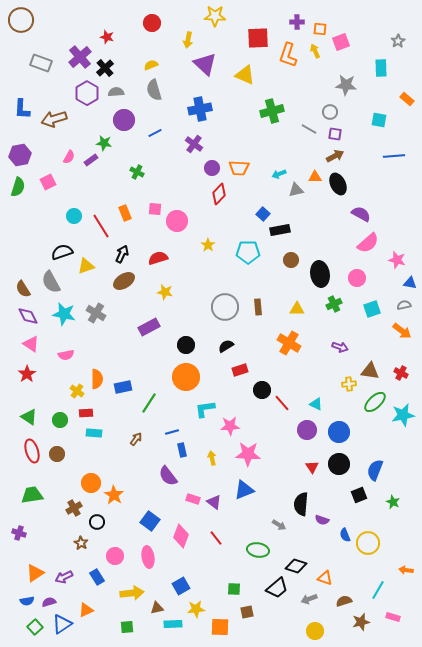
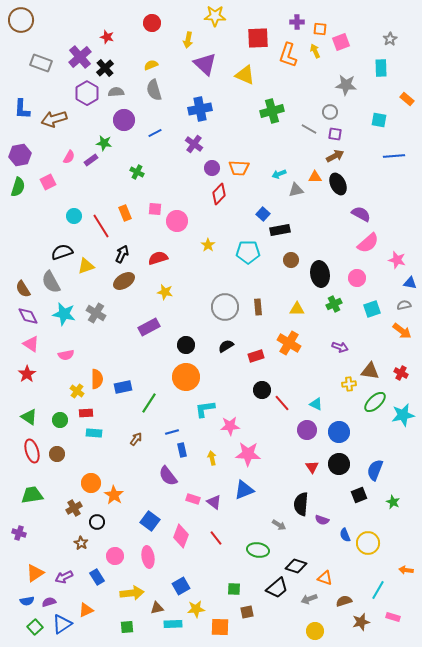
gray star at (398, 41): moved 8 px left, 2 px up
red rectangle at (240, 370): moved 16 px right, 14 px up
